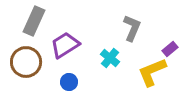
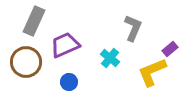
gray L-shape: moved 1 px right
purple trapezoid: rotated 8 degrees clockwise
